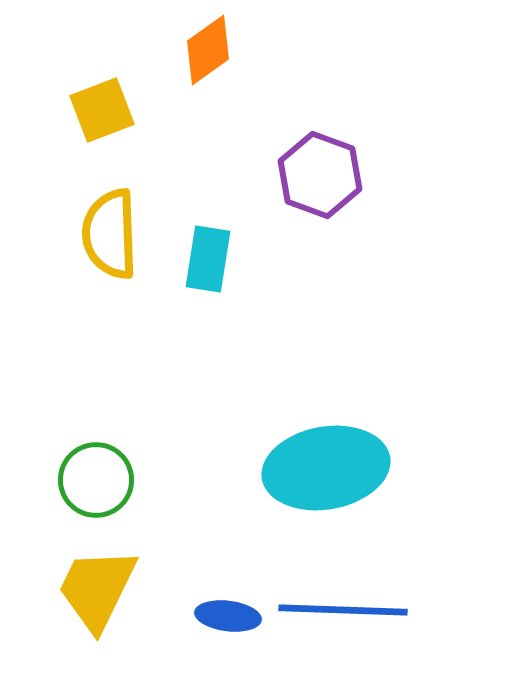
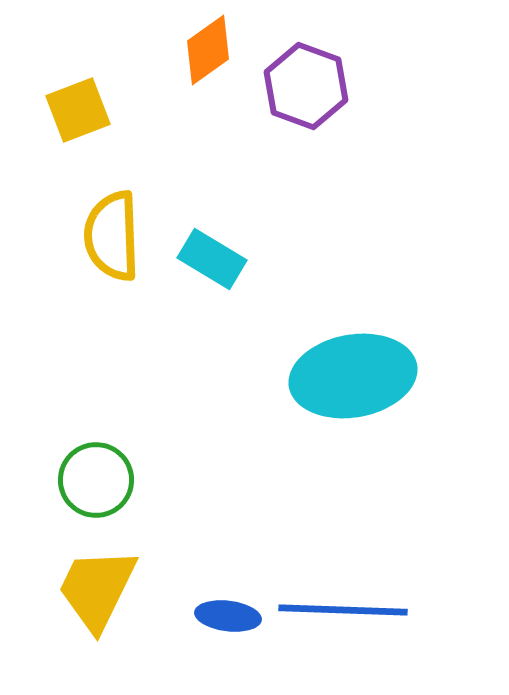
yellow square: moved 24 px left
purple hexagon: moved 14 px left, 89 px up
yellow semicircle: moved 2 px right, 2 px down
cyan rectangle: moved 4 px right; rotated 68 degrees counterclockwise
cyan ellipse: moved 27 px right, 92 px up
